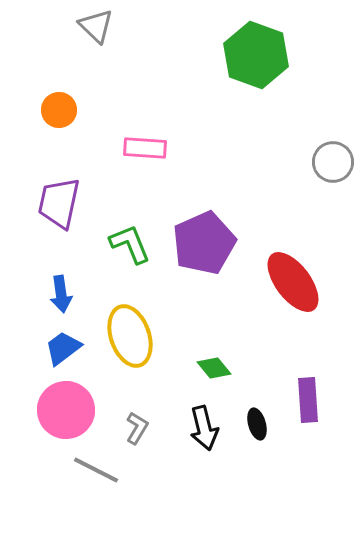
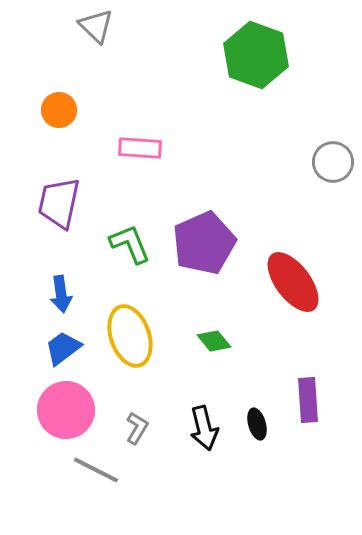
pink rectangle: moved 5 px left
green diamond: moved 27 px up
